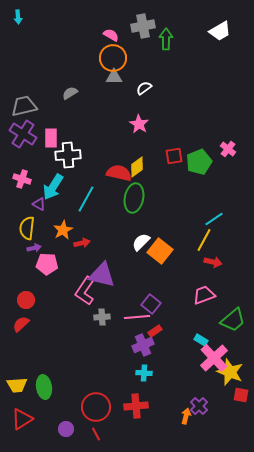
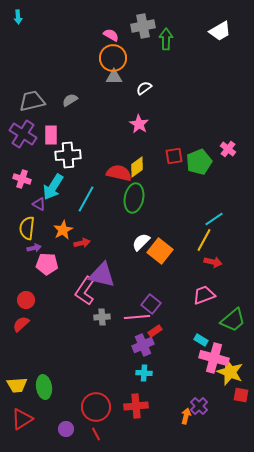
gray semicircle at (70, 93): moved 7 px down
gray trapezoid at (24, 106): moved 8 px right, 5 px up
pink rectangle at (51, 138): moved 3 px up
pink cross at (214, 358): rotated 32 degrees counterclockwise
